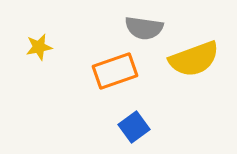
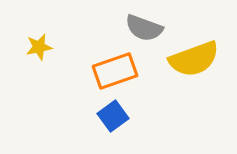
gray semicircle: rotated 12 degrees clockwise
blue square: moved 21 px left, 11 px up
